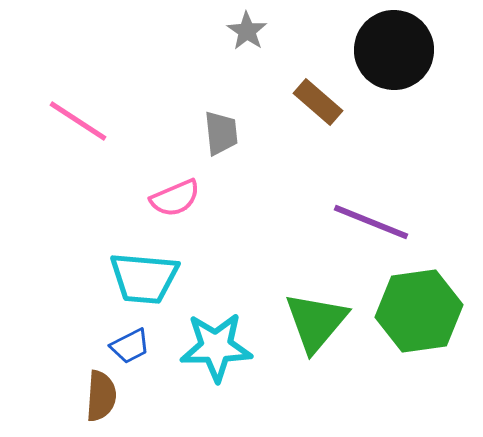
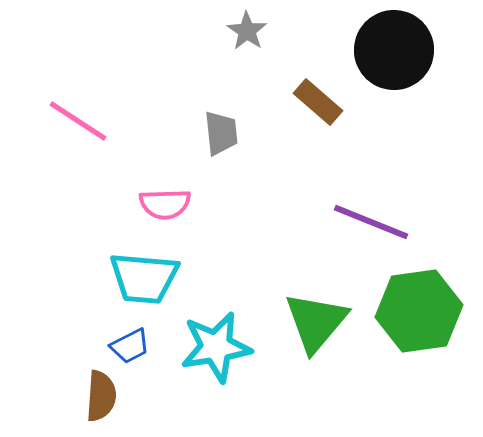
pink semicircle: moved 10 px left, 6 px down; rotated 21 degrees clockwise
cyan star: rotated 8 degrees counterclockwise
